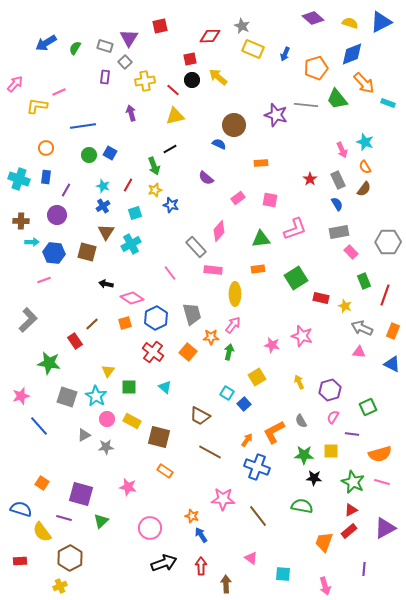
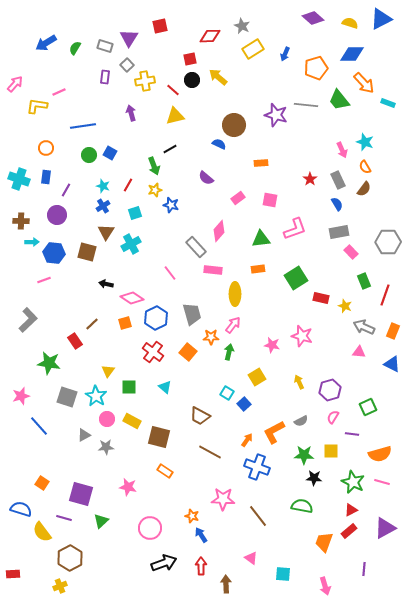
blue triangle at (381, 22): moved 3 px up
yellow rectangle at (253, 49): rotated 55 degrees counterclockwise
blue diamond at (352, 54): rotated 20 degrees clockwise
gray square at (125, 62): moved 2 px right, 3 px down
green trapezoid at (337, 99): moved 2 px right, 1 px down
gray arrow at (362, 328): moved 2 px right, 1 px up
gray semicircle at (301, 421): rotated 88 degrees counterclockwise
red rectangle at (20, 561): moved 7 px left, 13 px down
